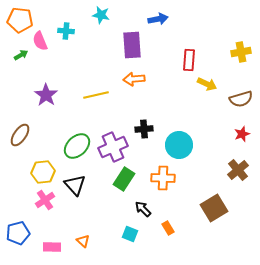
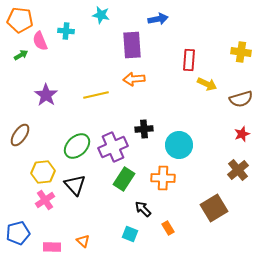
yellow cross: rotated 18 degrees clockwise
